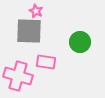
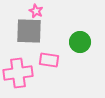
pink rectangle: moved 3 px right, 2 px up
pink cross: moved 3 px up; rotated 24 degrees counterclockwise
